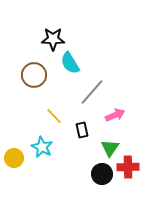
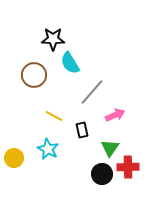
yellow line: rotated 18 degrees counterclockwise
cyan star: moved 6 px right, 2 px down
